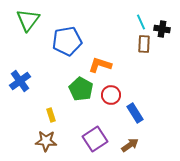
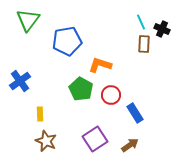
black cross: rotated 14 degrees clockwise
yellow rectangle: moved 11 px left, 1 px up; rotated 16 degrees clockwise
brown star: rotated 20 degrees clockwise
